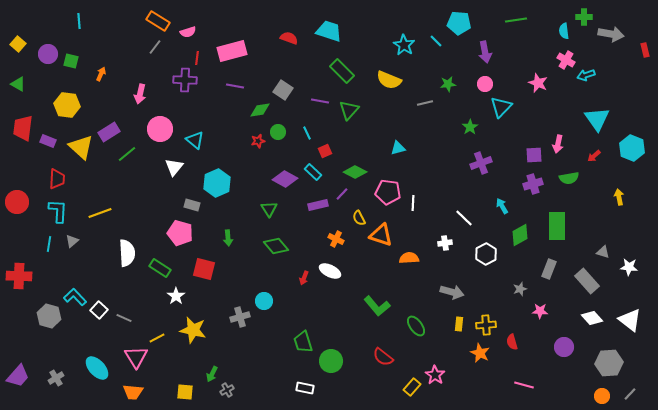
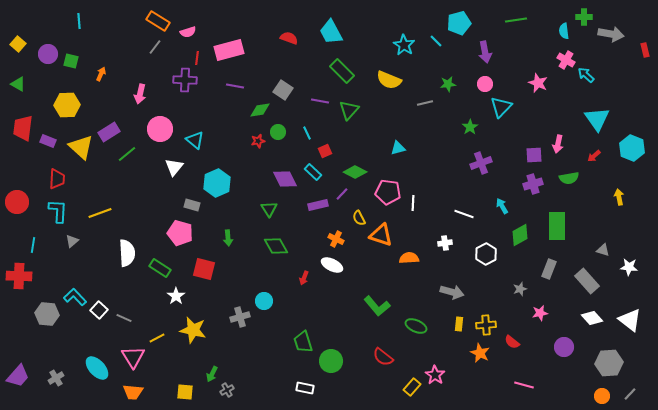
cyan pentagon at (459, 23): rotated 20 degrees counterclockwise
cyan trapezoid at (329, 31): moved 2 px right, 1 px down; rotated 136 degrees counterclockwise
pink rectangle at (232, 51): moved 3 px left, 1 px up
cyan arrow at (586, 75): rotated 60 degrees clockwise
yellow hexagon at (67, 105): rotated 10 degrees counterclockwise
purple diamond at (285, 179): rotated 35 degrees clockwise
white line at (464, 218): moved 4 px up; rotated 24 degrees counterclockwise
cyan line at (49, 244): moved 16 px left, 1 px down
green diamond at (276, 246): rotated 10 degrees clockwise
gray triangle at (603, 252): moved 2 px up
white ellipse at (330, 271): moved 2 px right, 6 px up
pink star at (540, 311): moved 2 px down; rotated 14 degrees counterclockwise
gray hexagon at (49, 316): moved 2 px left, 2 px up; rotated 10 degrees counterclockwise
green ellipse at (416, 326): rotated 30 degrees counterclockwise
red semicircle at (512, 342): rotated 35 degrees counterclockwise
pink triangle at (136, 357): moved 3 px left
